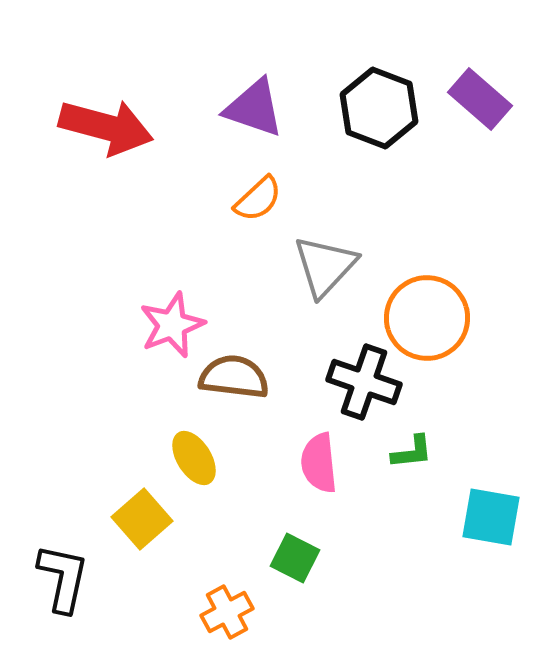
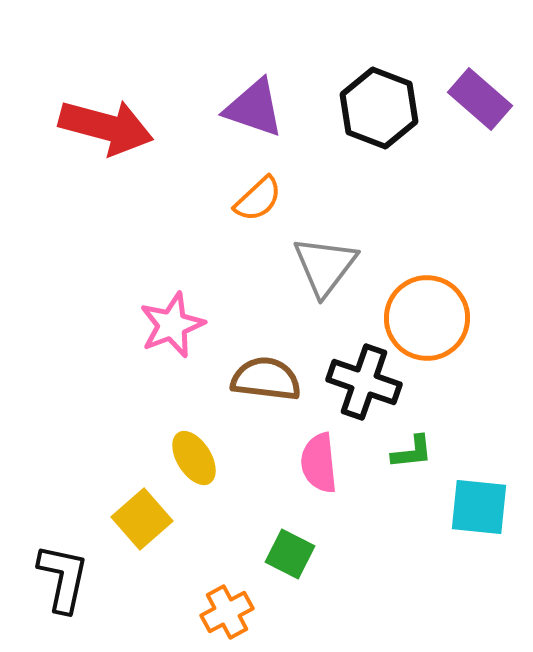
gray triangle: rotated 6 degrees counterclockwise
brown semicircle: moved 32 px right, 2 px down
cyan square: moved 12 px left, 10 px up; rotated 4 degrees counterclockwise
green square: moved 5 px left, 4 px up
